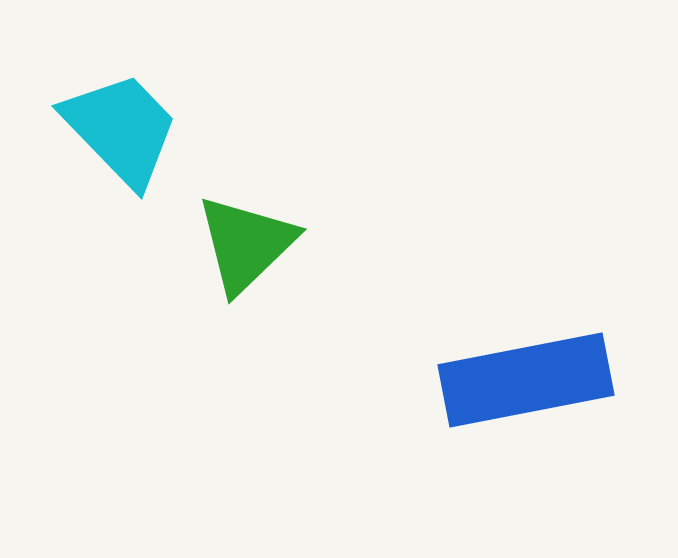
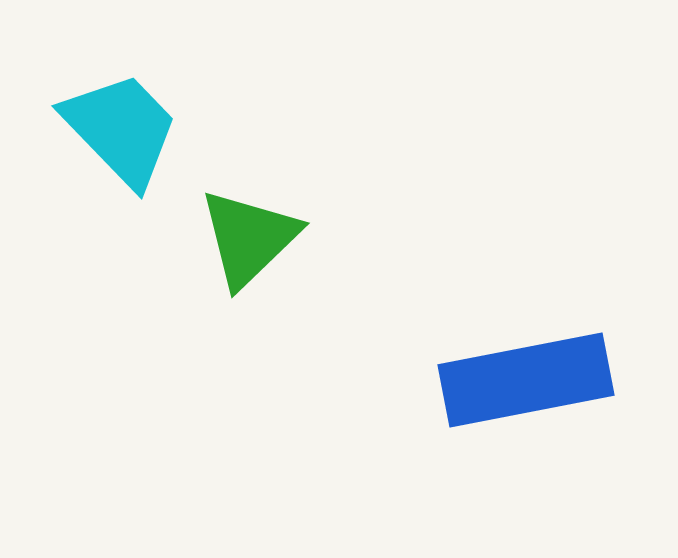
green triangle: moved 3 px right, 6 px up
